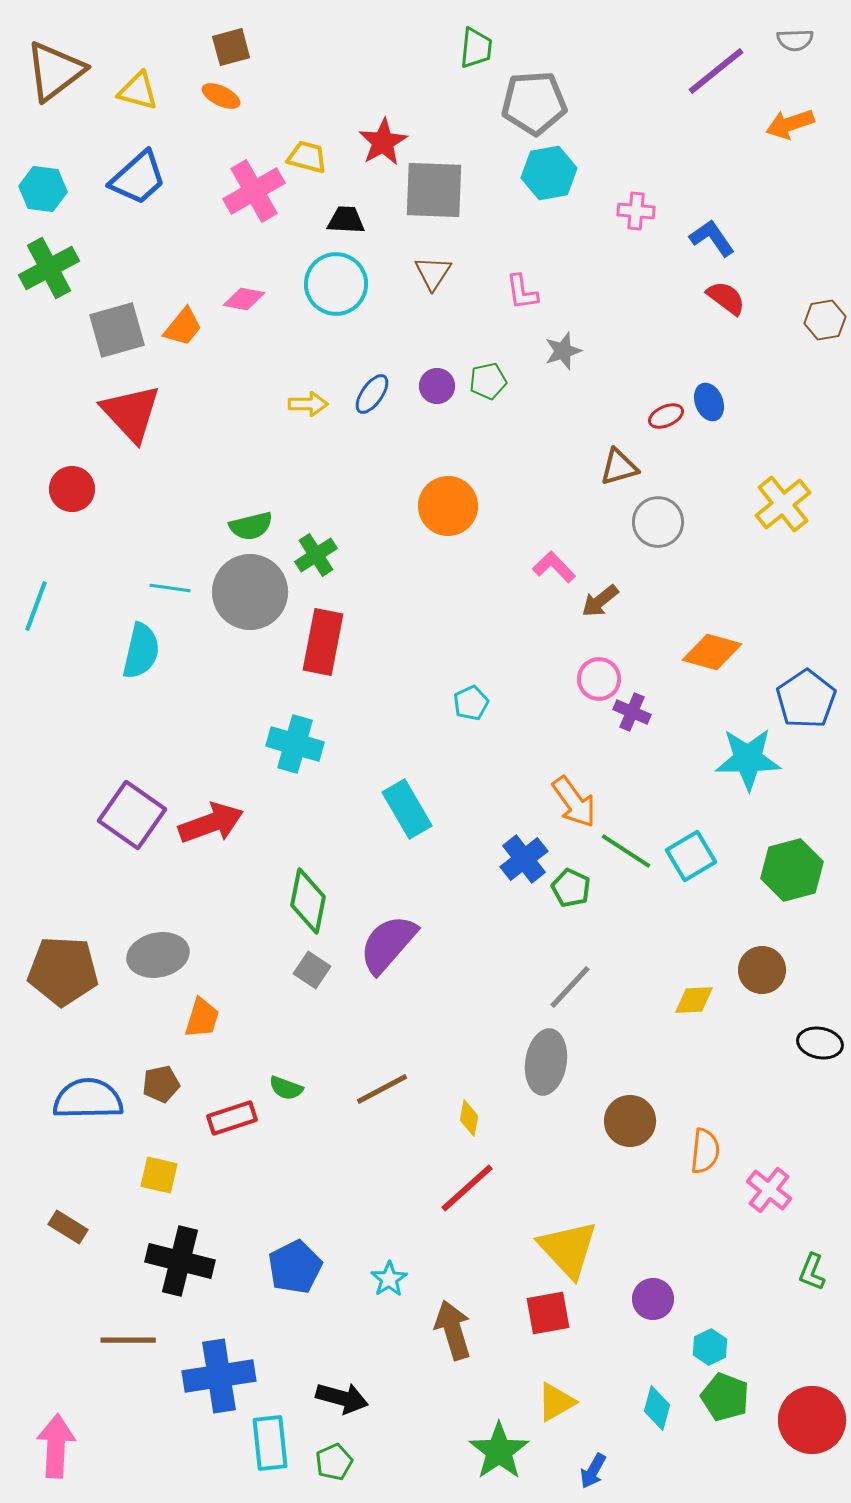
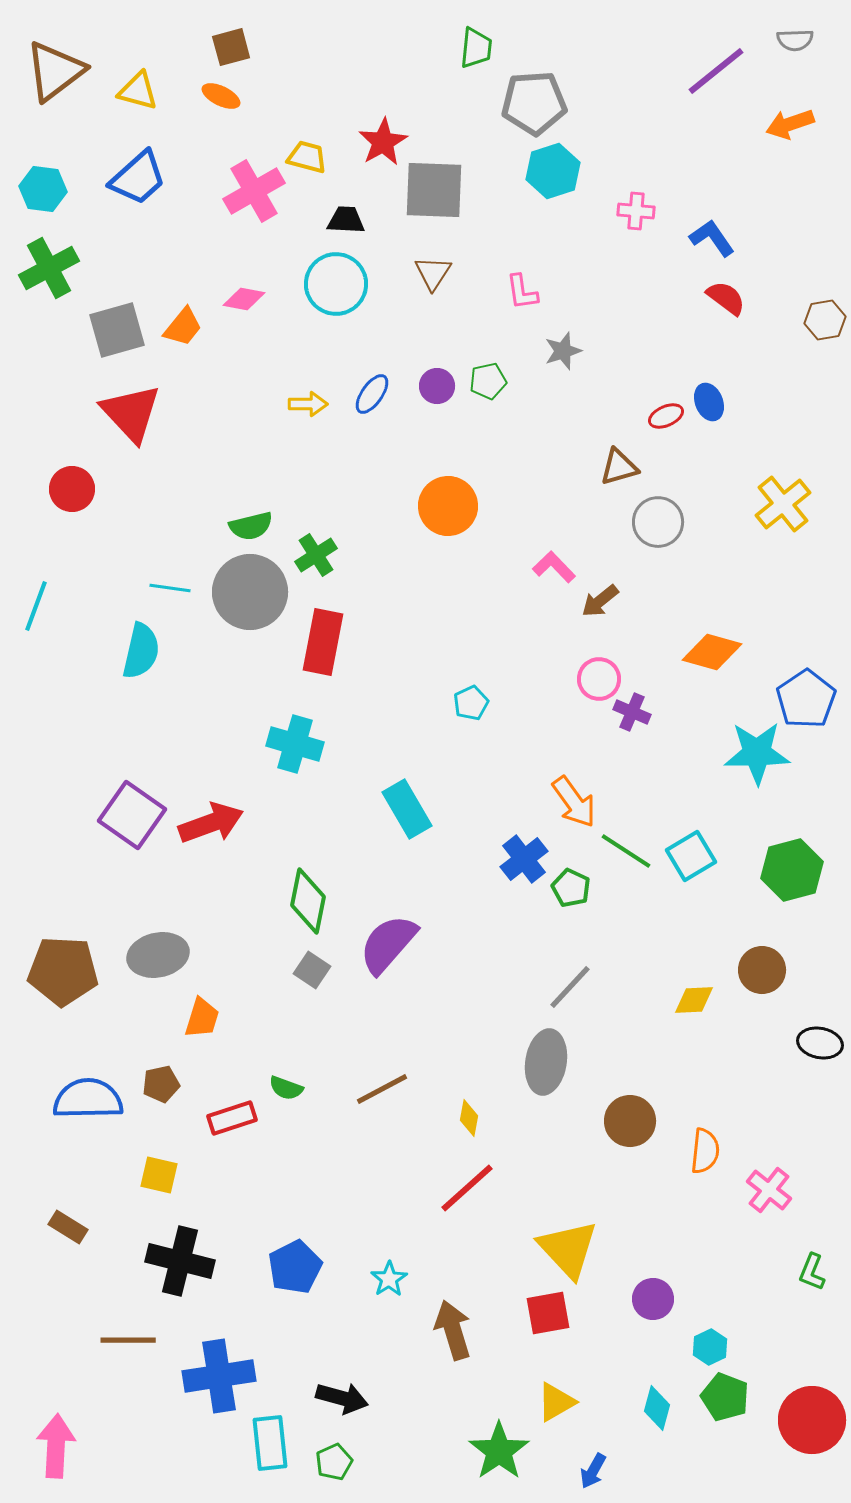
cyan hexagon at (549, 173): moved 4 px right, 2 px up; rotated 8 degrees counterclockwise
cyan star at (748, 759): moved 9 px right, 6 px up
